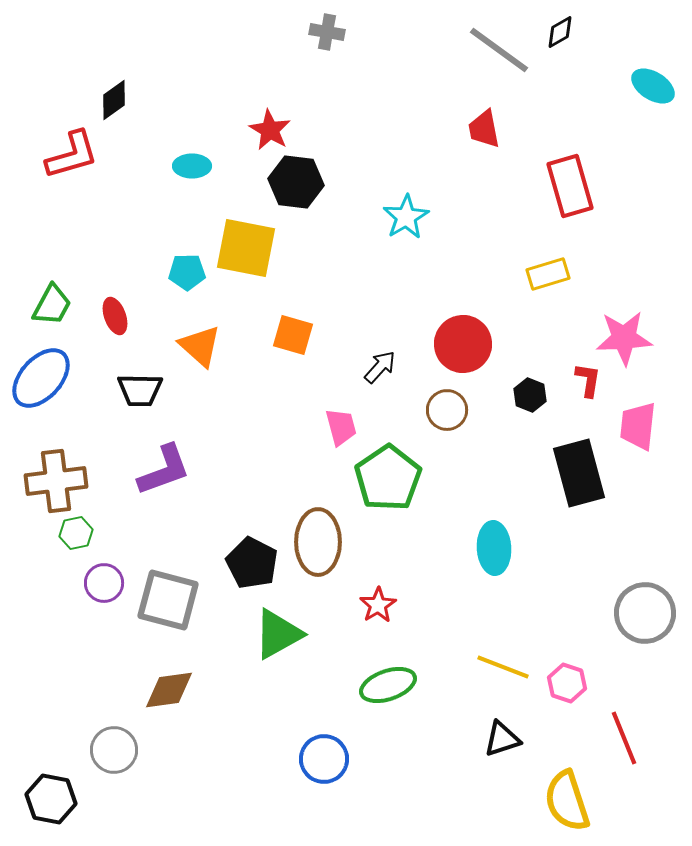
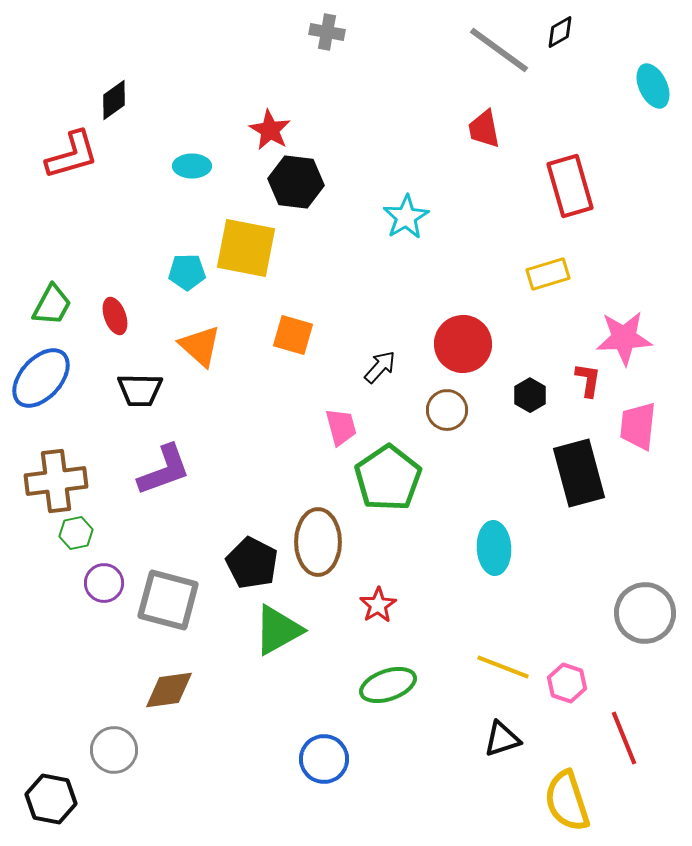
cyan ellipse at (653, 86): rotated 33 degrees clockwise
black hexagon at (530, 395): rotated 8 degrees clockwise
green triangle at (278, 634): moved 4 px up
